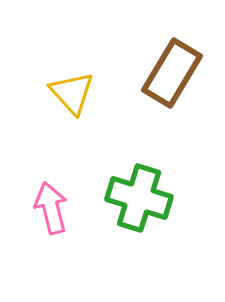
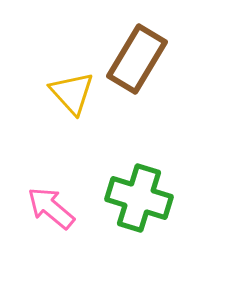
brown rectangle: moved 35 px left, 14 px up
pink arrow: rotated 36 degrees counterclockwise
